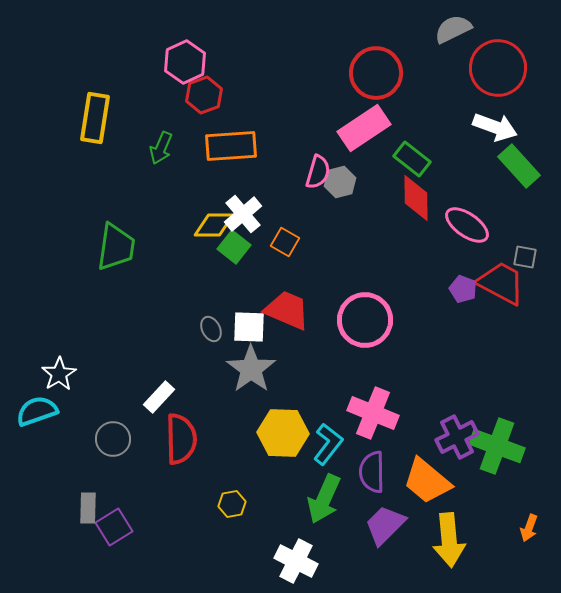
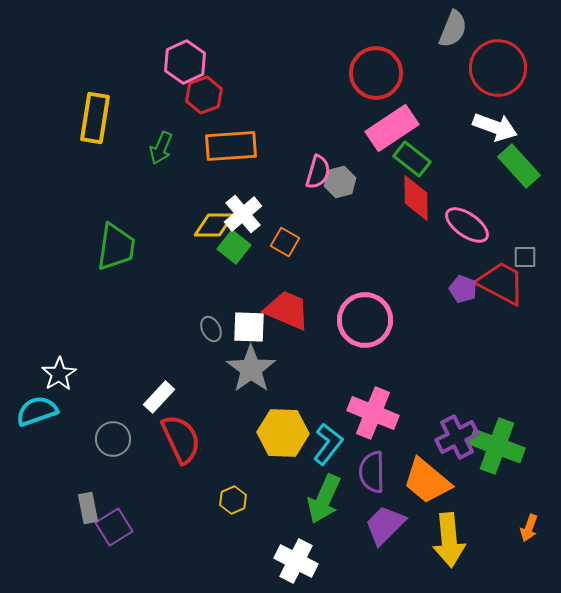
gray semicircle at (453, 29): rotated 138 degrees clockwise
pink rectangle at (364, 128): moved 28 px right
gray square at (525, 257): rotated 10 degrees counterclockwise
red semicircle at (181, 439): rotated 24 degrees counterclockwise
yellow hexagon at (232, 504): moved 1 px right, 4 px up; rotated 12 degrees counterclockwise
gray rectangle at (88, 508): rotated 12 degrees counterclockwise
